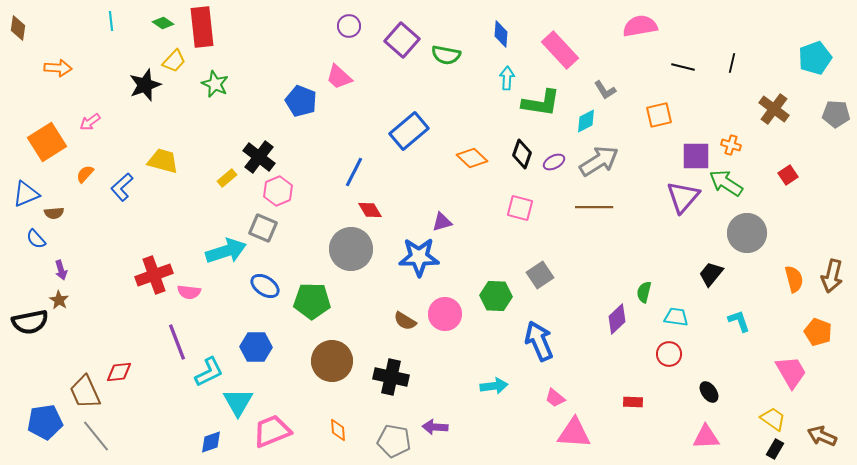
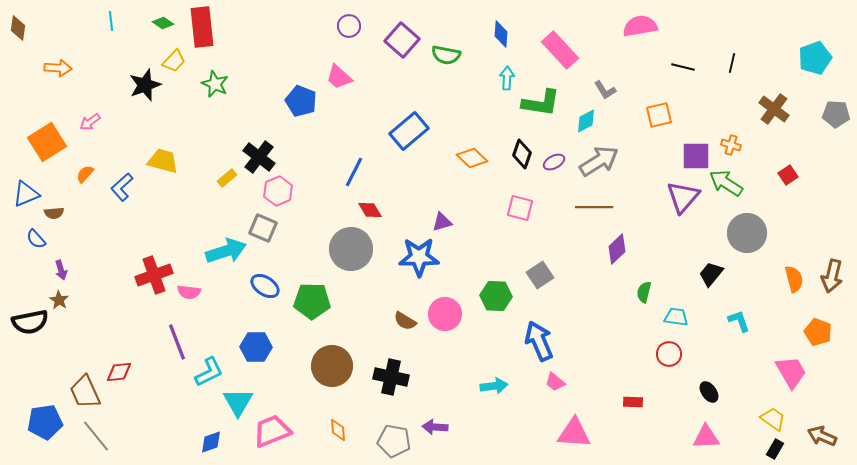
purple diamond at (617, 319): moved 70 px up
brown circle at (332, 361): moved 5 px down
pink trapezoid at (555, 398): moved 16 px up
